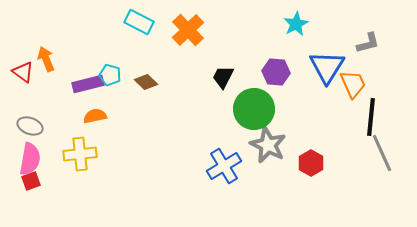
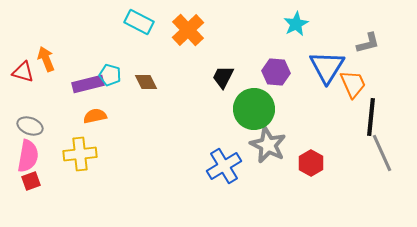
red triangle: rotated 20 degrees counterclockwise
brown diamond: rotated 20 degrees clockwise
pink semicircle: moved 2 px left, 3 px up
